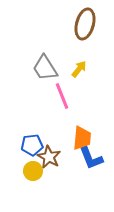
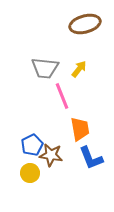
brown ellipse: rotated 60 degrees clockwise
gray trapezoid: rotated 52 degrees counterclockwise
orange trapezoid: moved 2 px left, 9 px up; rotated 15 degrees counterclockwise
blue pentagon: rotated 20 degrees counterclockwise
brown star: moved 2 px right, 2 px up; rotated 20 degrees counterclockwise
yellow circle: moved 3 px left, 2 px down
